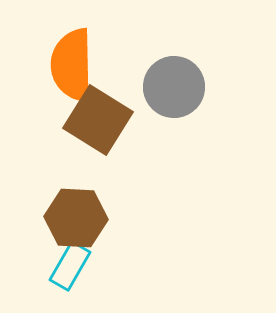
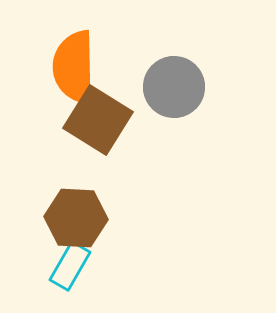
orange semicircle: moved 2 px right, 2 px down
